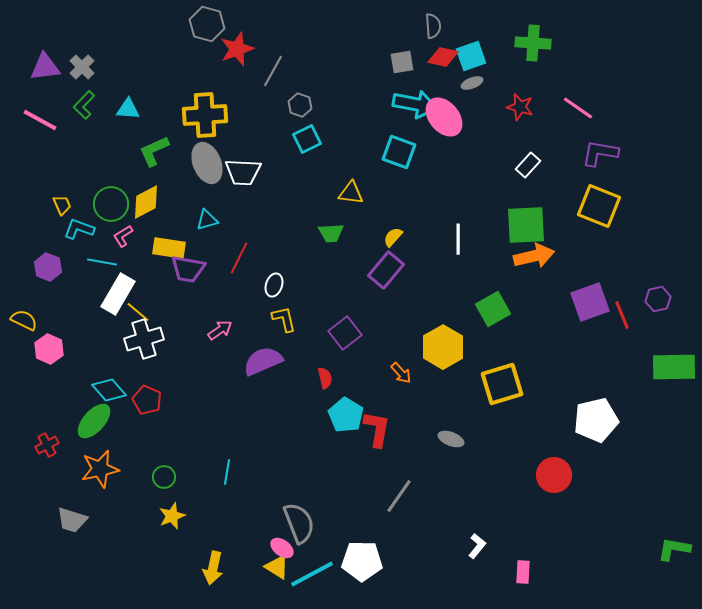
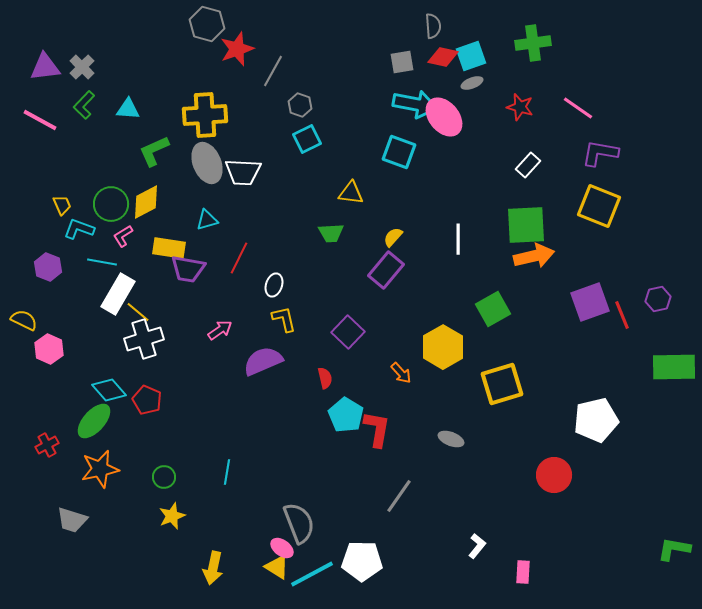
green cross at (533, 43): rotated 12 degrees counterclockwise
purple square at (345, 333): moved 3 px right, 1 px up; rotated 8 degrees counterclockwise
